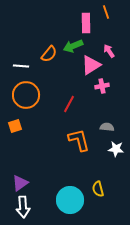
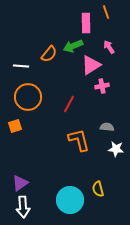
pink arrow: moved 4 px up
orange circle: moved 2 px right, 2 px down
